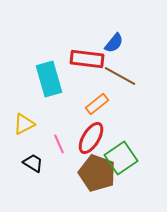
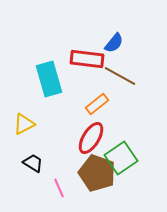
pink line: moved 44 px down
